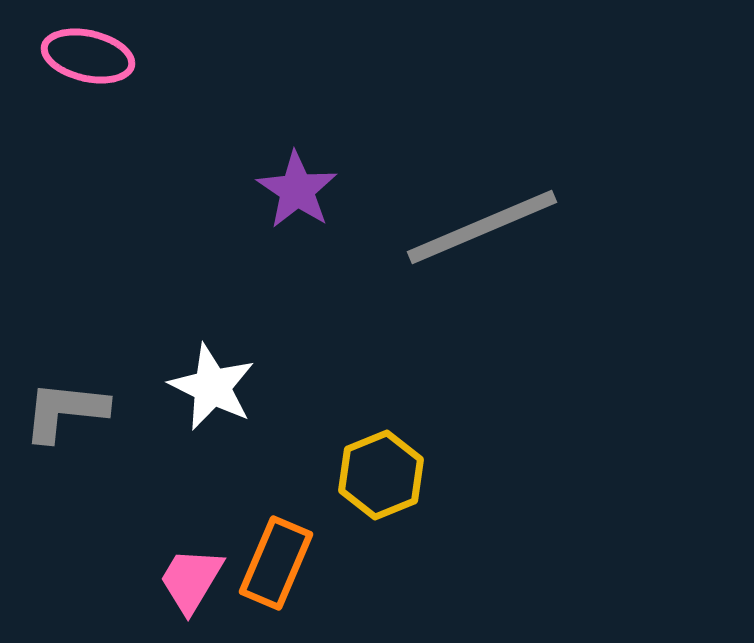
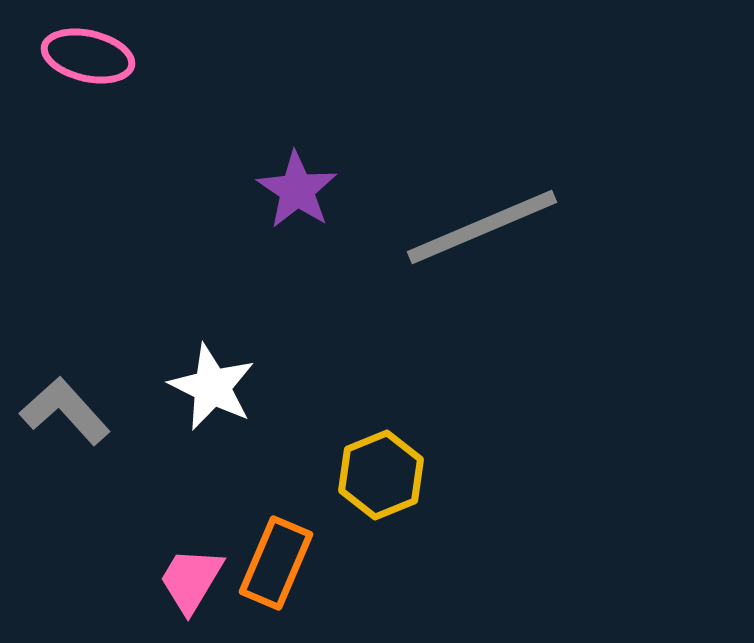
gray L-shape: rotated 42 degrees clockwise
